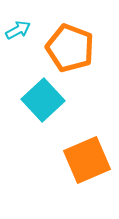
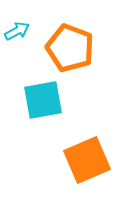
cyan arrow: moved 1 px left, 1 px down
cyan square: rotated 33 degrees clockwise
